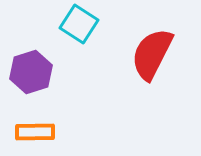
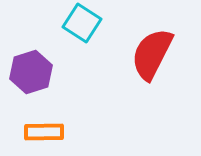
cyan square: moved 3 px right, 1 px up
orange rectangle: moved 9 px right
